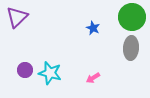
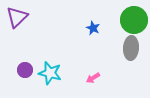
green circle: moved 2 px right, 3 px down
